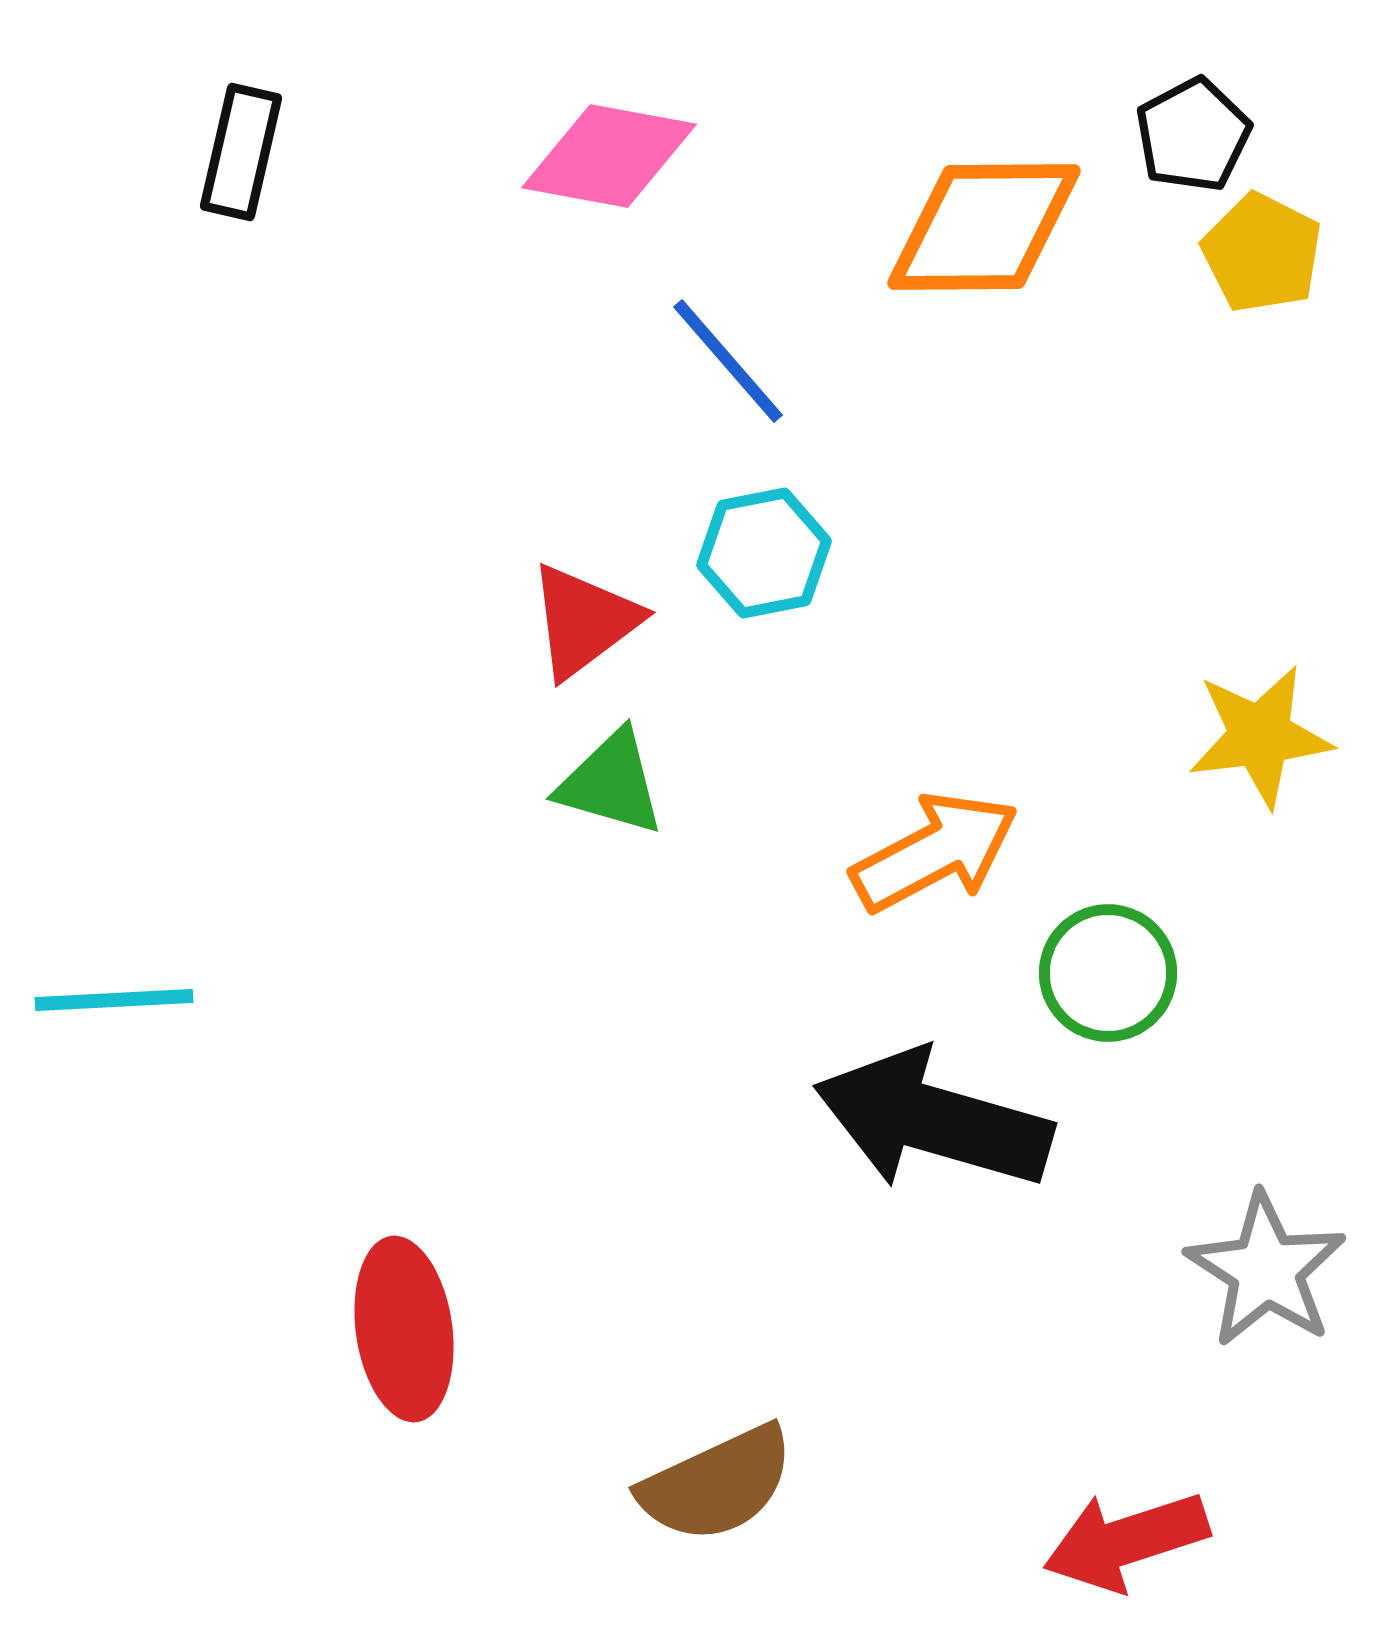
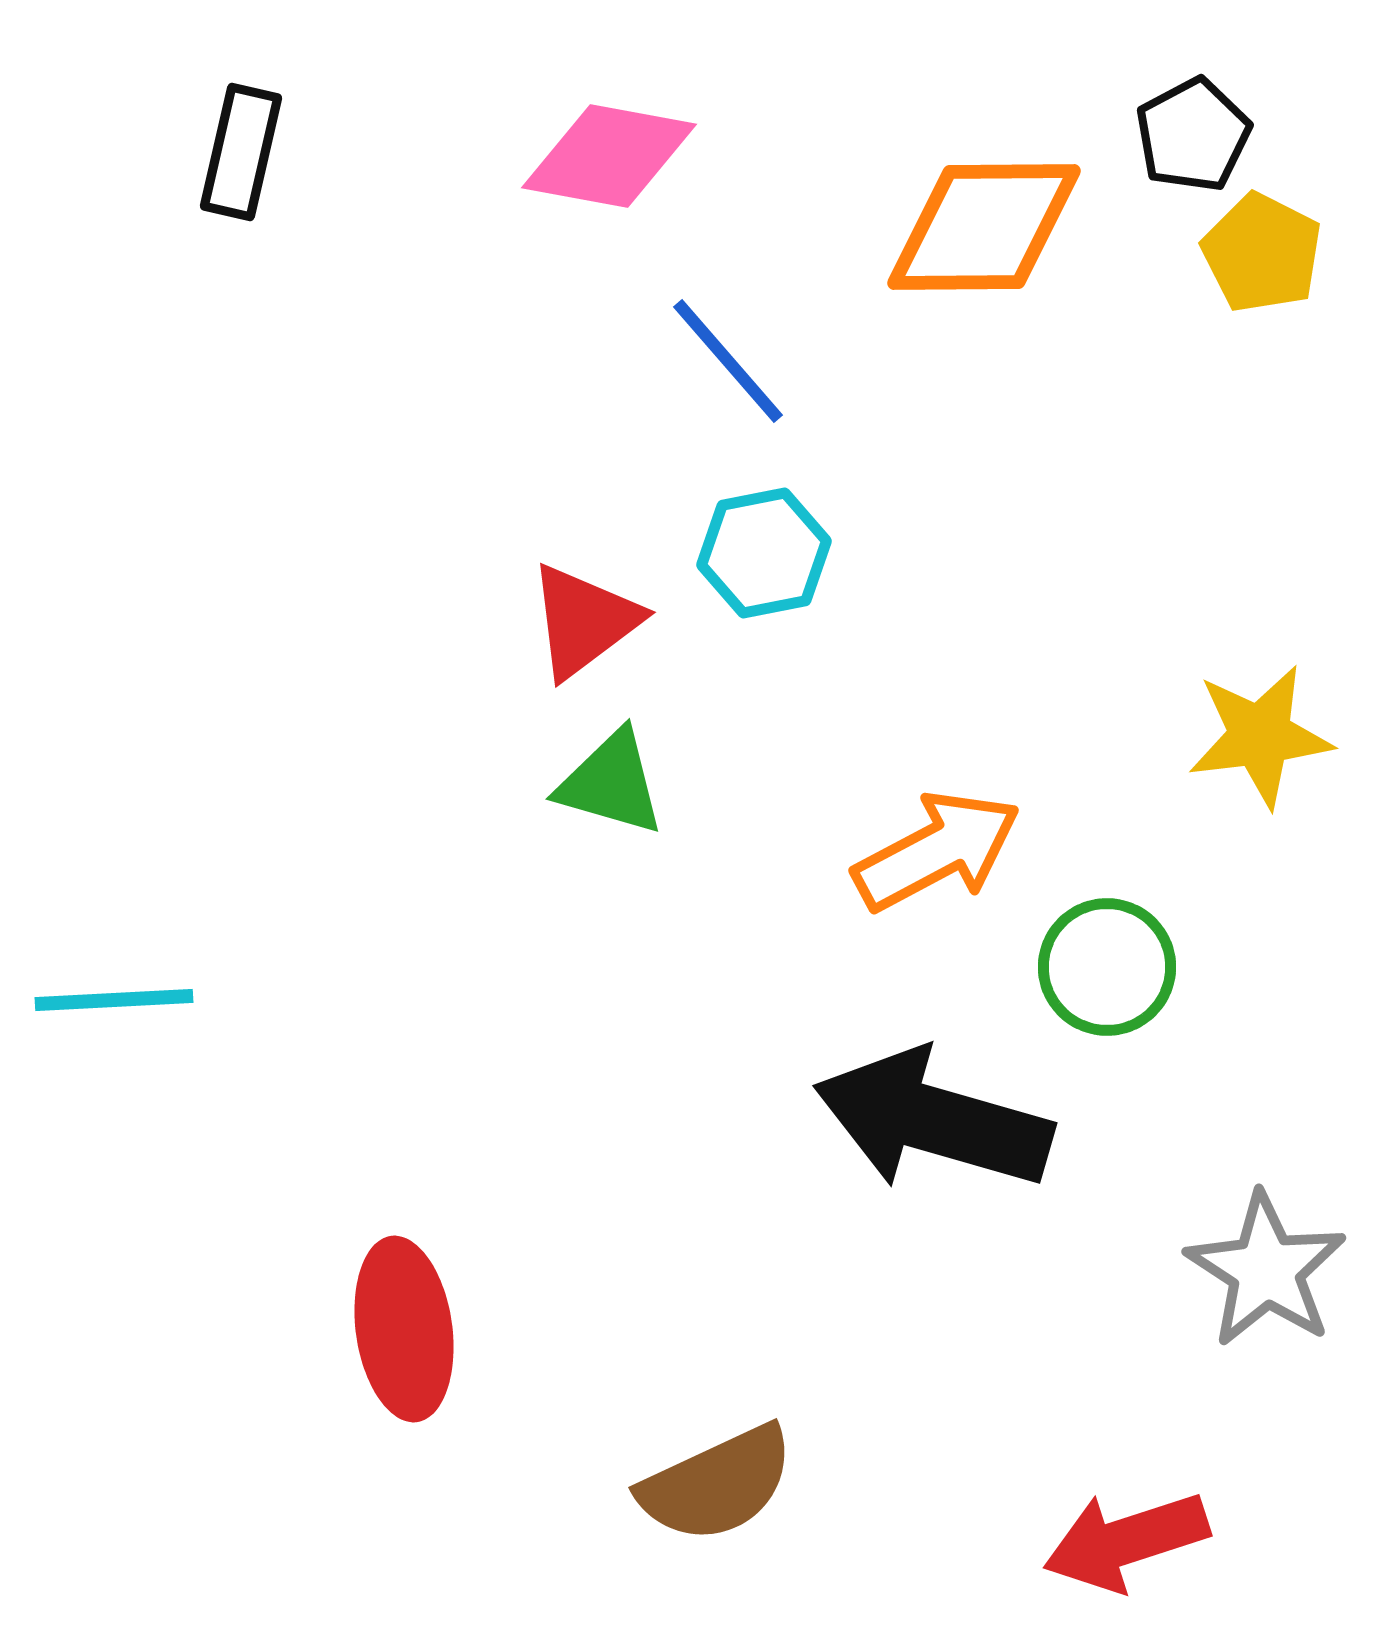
orange arrow: moved 2 px right, 1 px up
green circle: moved 1 px left, 6 px up
